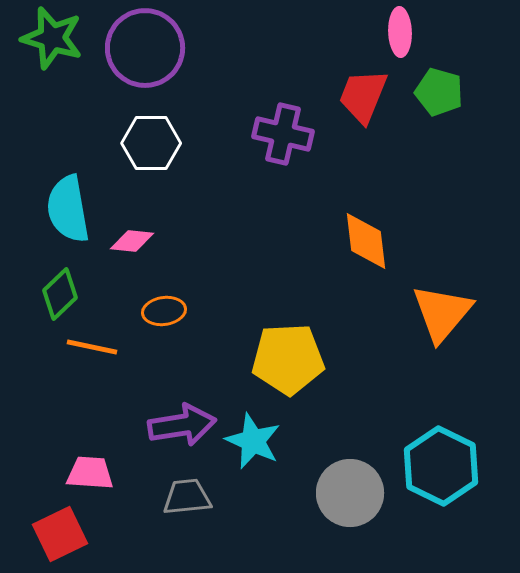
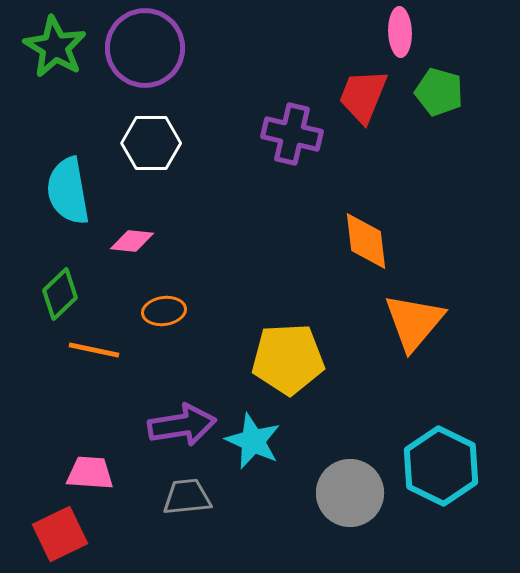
green star: moved 3 px right, 9 px down; rotated 14 degrees clockwise
purple cross: moved 9 px right
cyan semicircle: moved 18 px up
orange triangle: moved 28 px left, 9 px down
orange line: moved 2 px right, 3 px down
